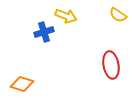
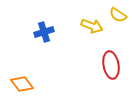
yellow arrow: moved 26 px right, 10 px down
orange diamond: rotated 35 degrees clockwise
